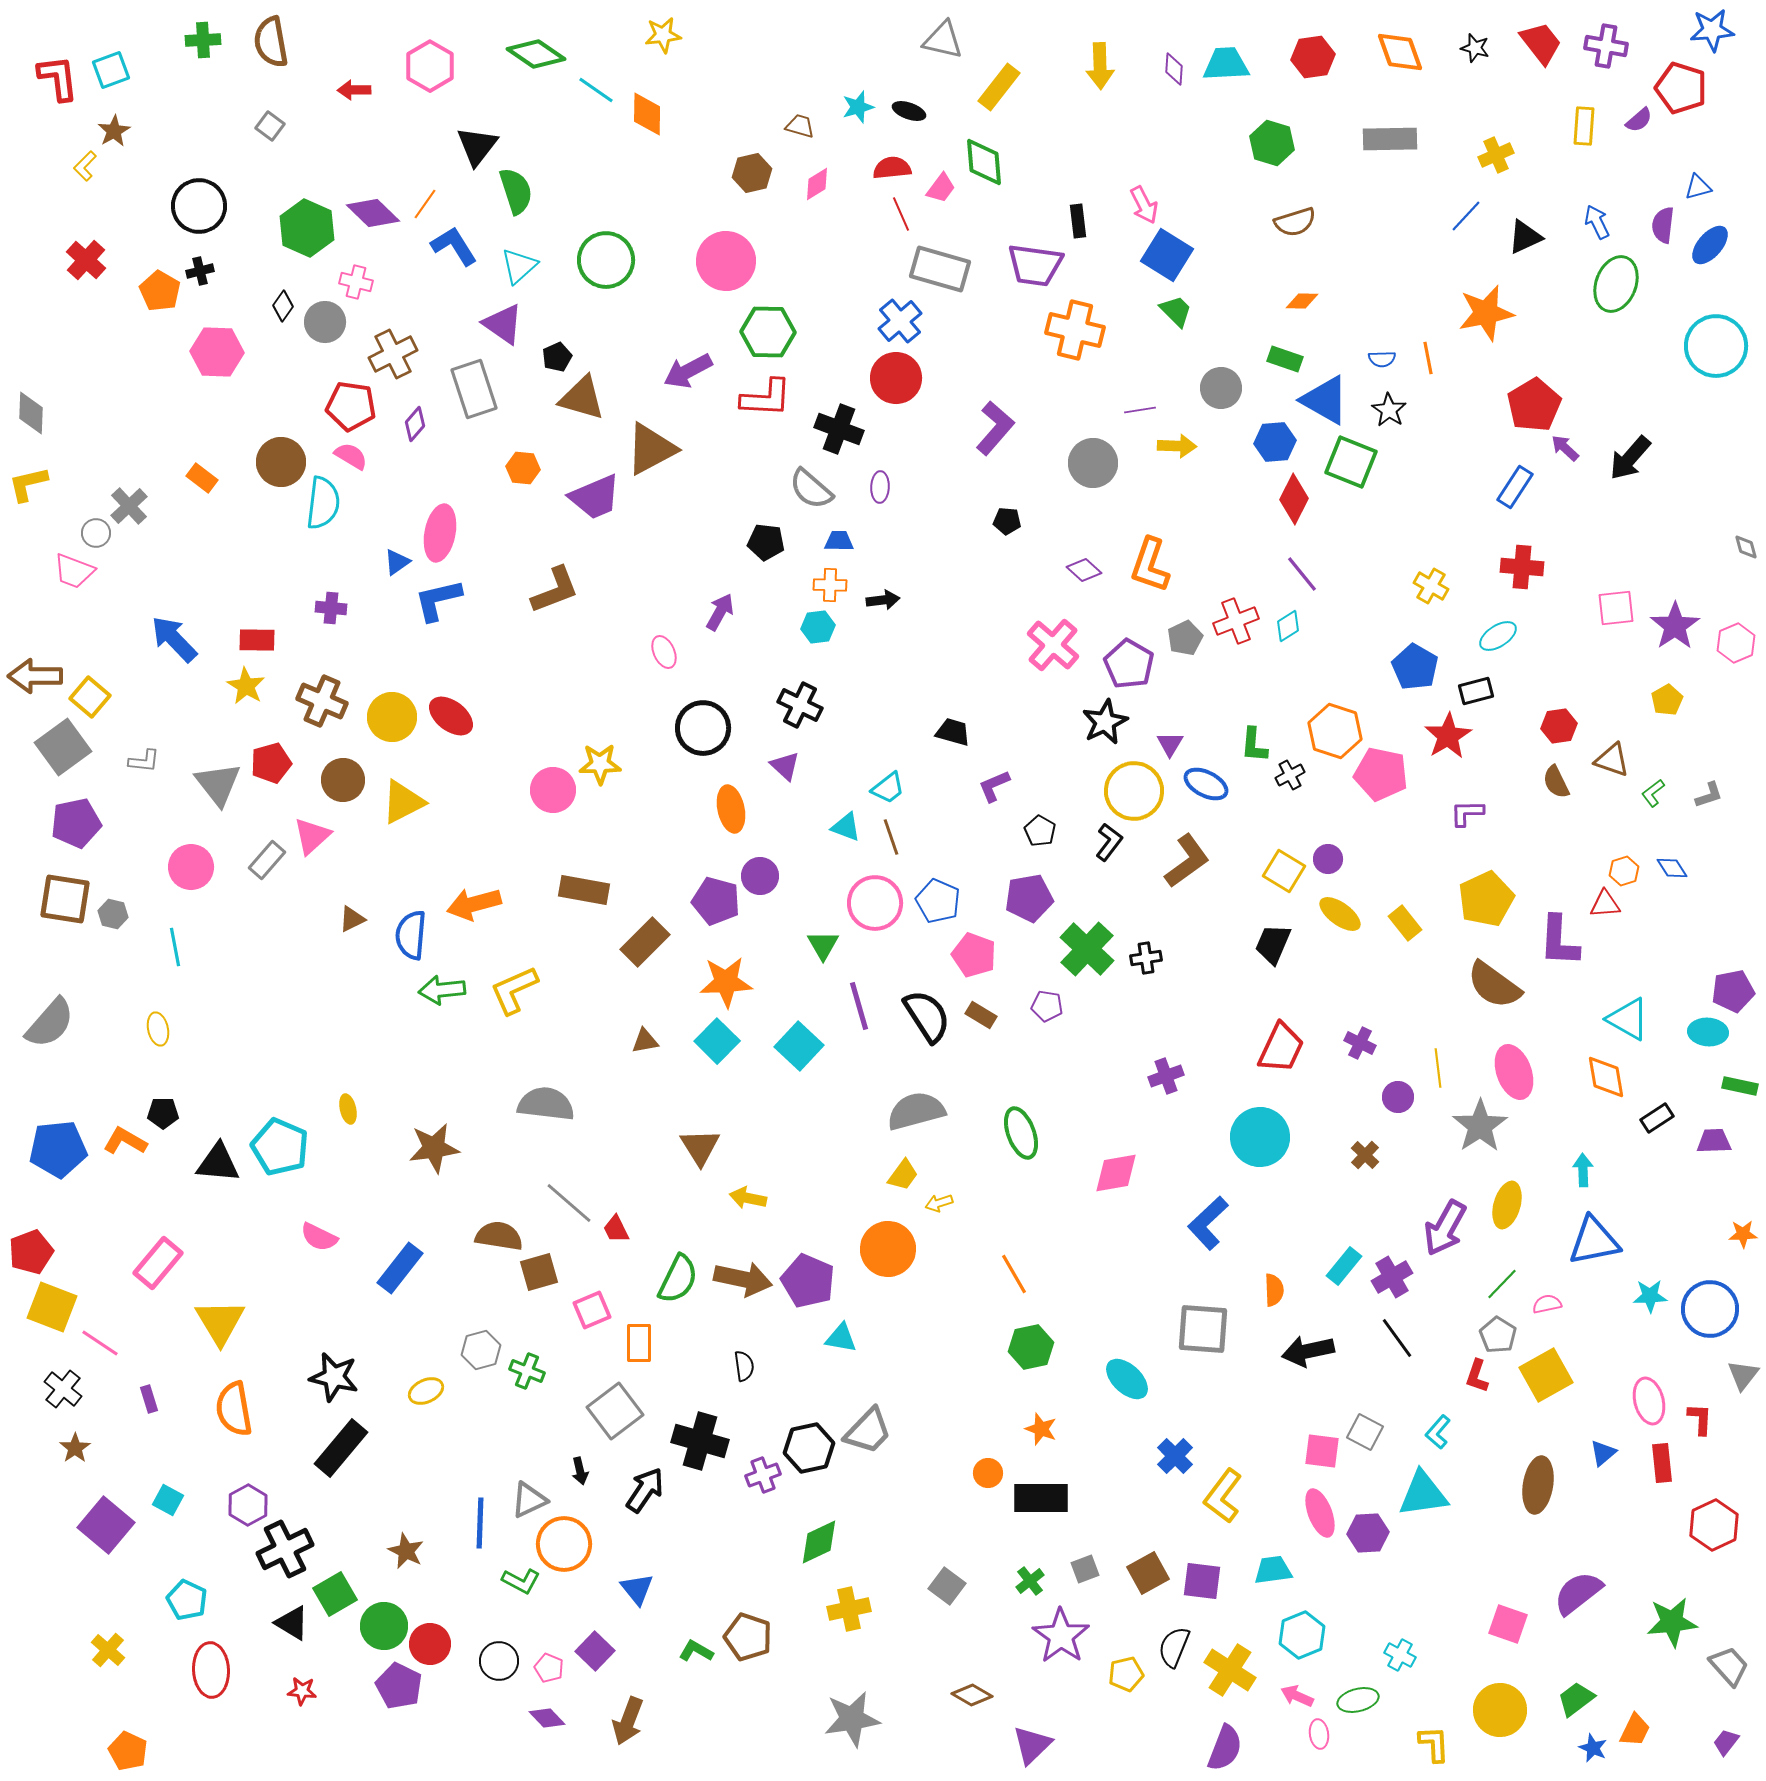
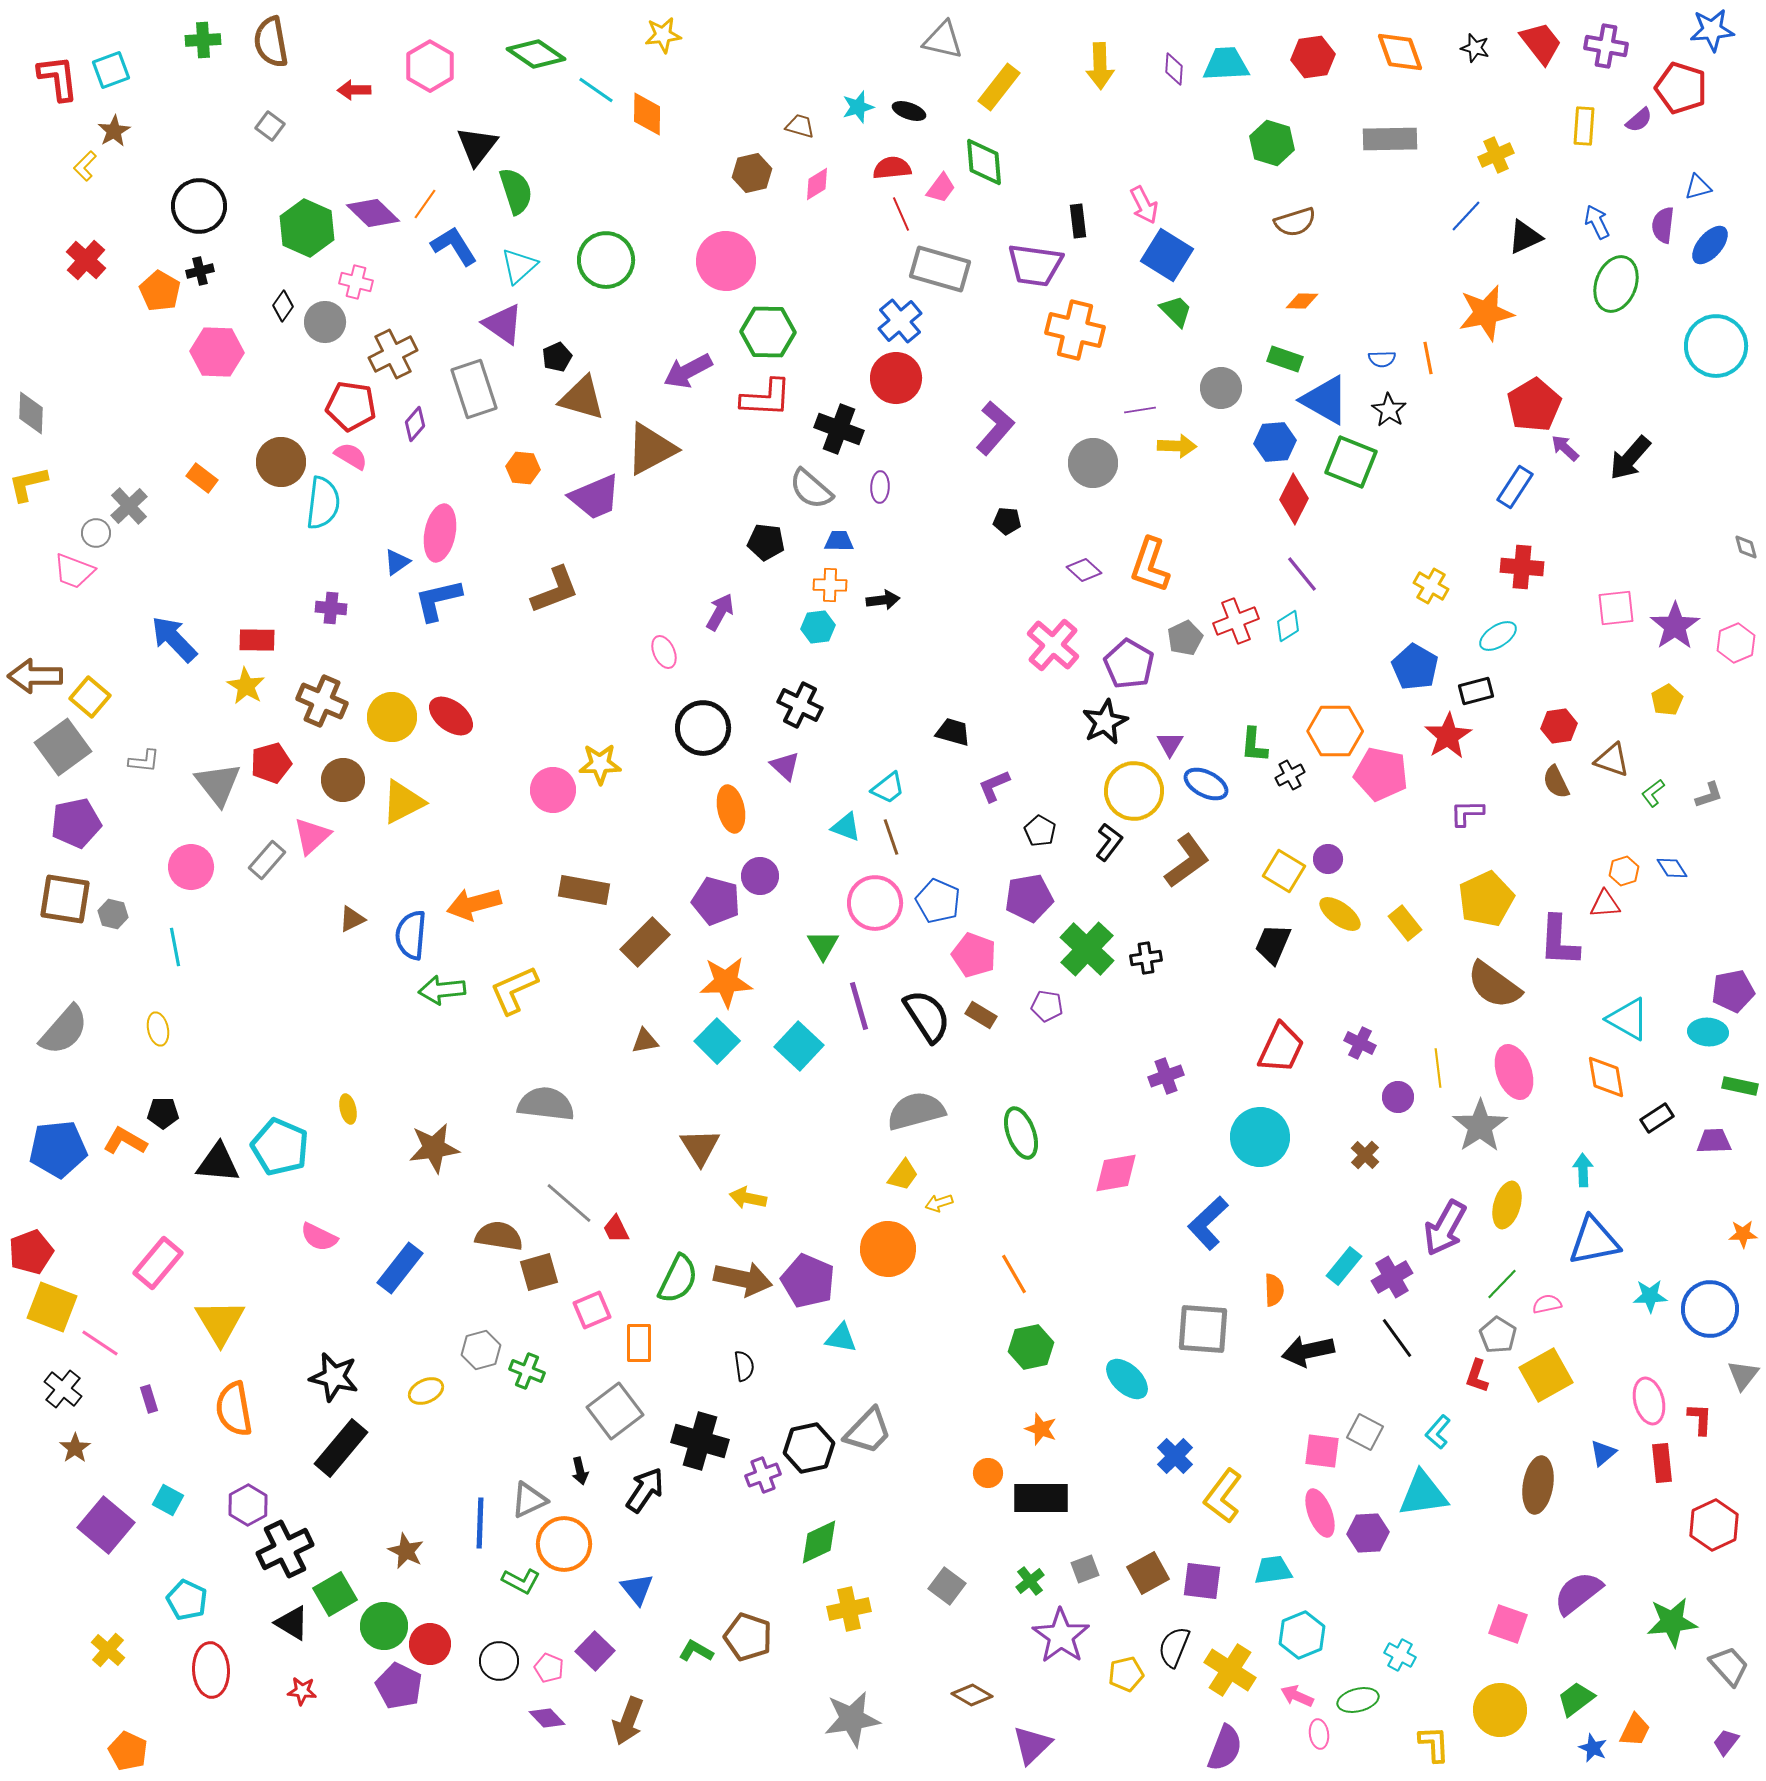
orange hexagon at (1335, 731): rotated 18 degrees counterclockwise
gray semicircle at (50, 1023): moved 14 px right, 7 px down
